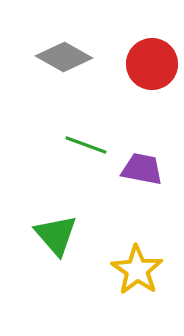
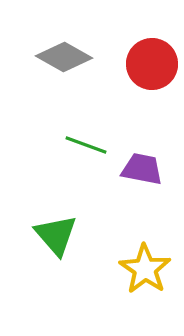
yellow star: moved 8 px right, 1 px up
